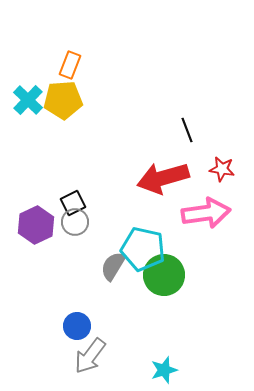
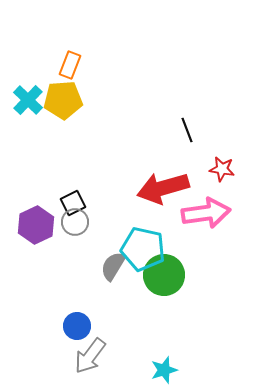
red arrow: moved 10 px down
